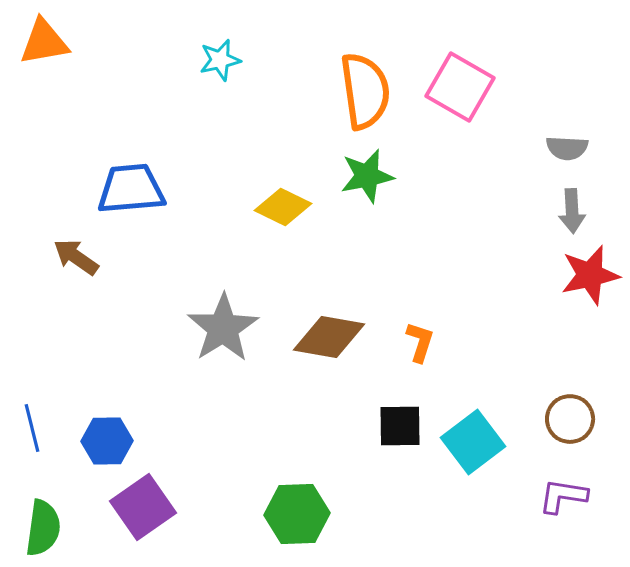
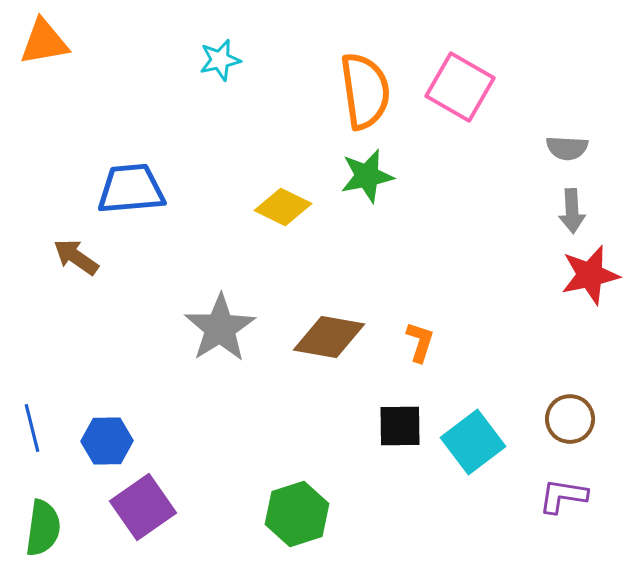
gray star: moved 3 px left
green hexagon: rotated 16 degrees counterclockwise
